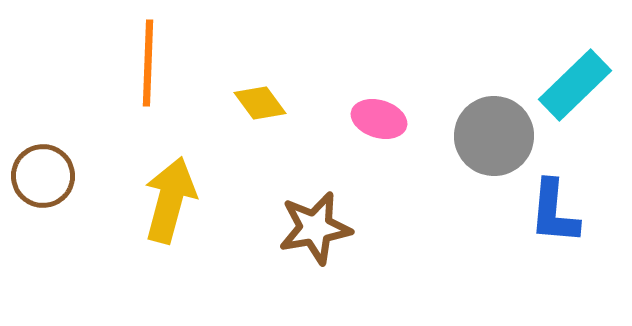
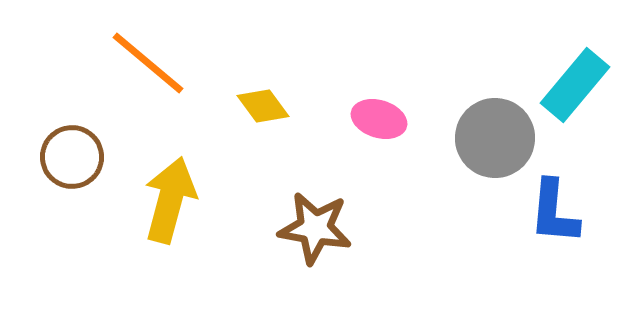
orange line: rotated 52 degrees counterclockwise
cyan rectangle: rotated 6 degrees counterclockwise
yellow diamond: moved 3 px right, 3 px down
gray circle: moved 1 px right, 2 px down
brown circle: moved 29 px right, 19 px up
brown star: rotated 20 degrees clockwise
